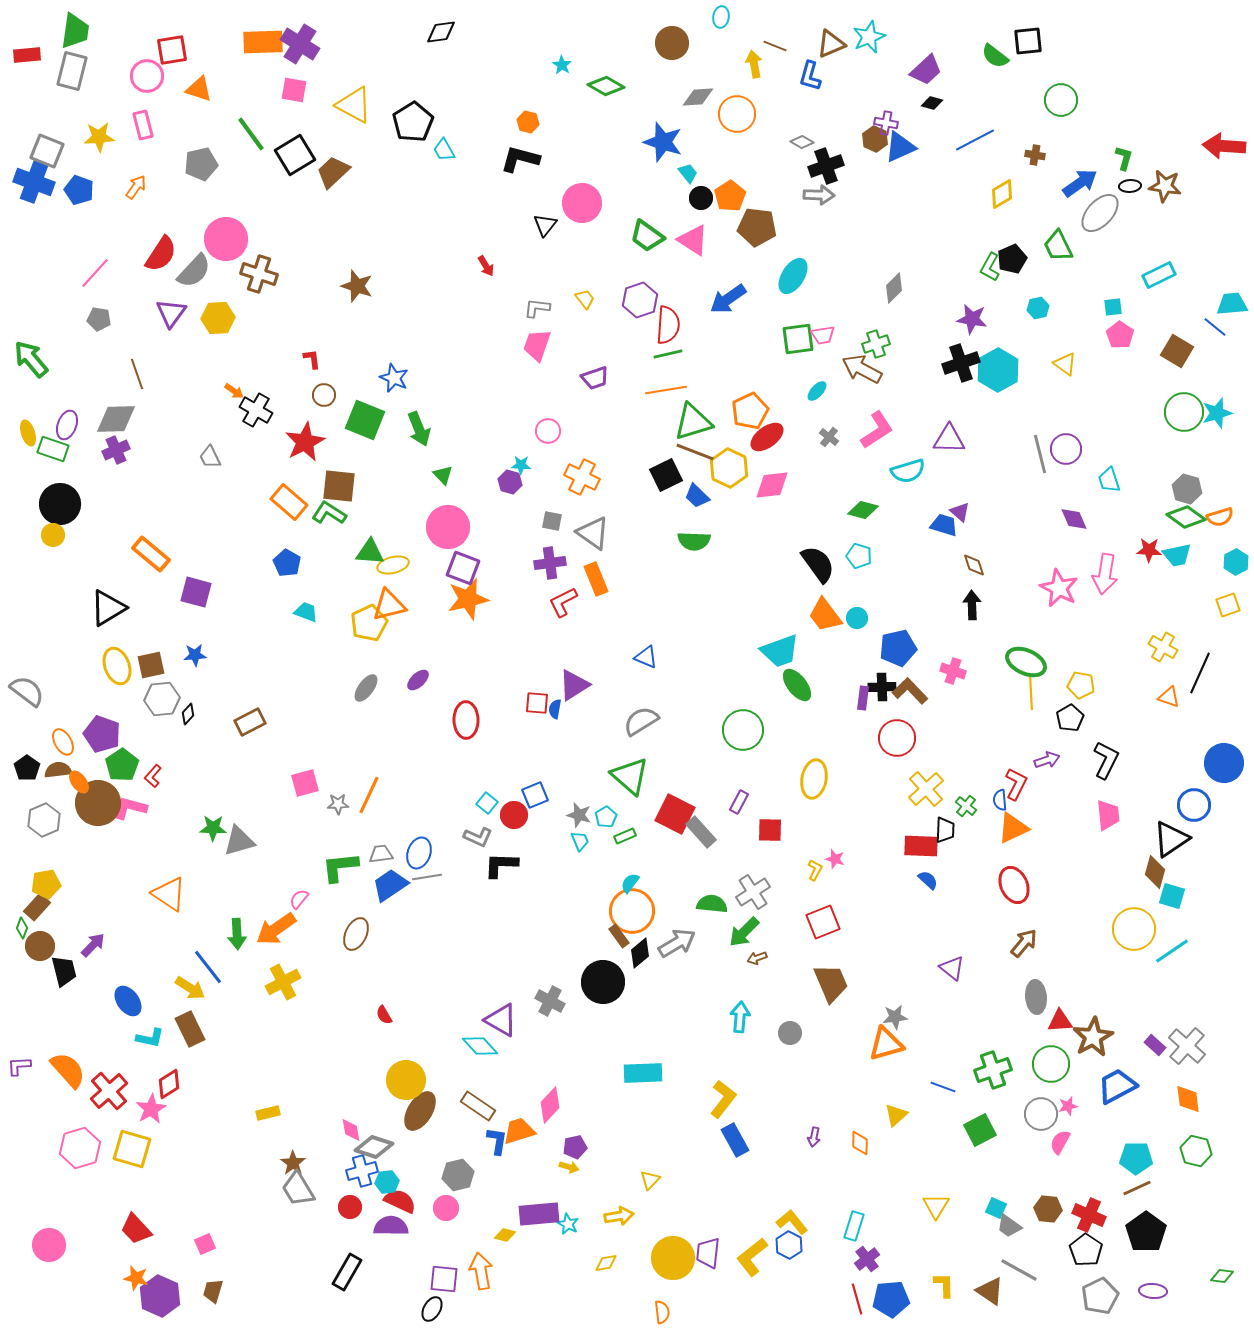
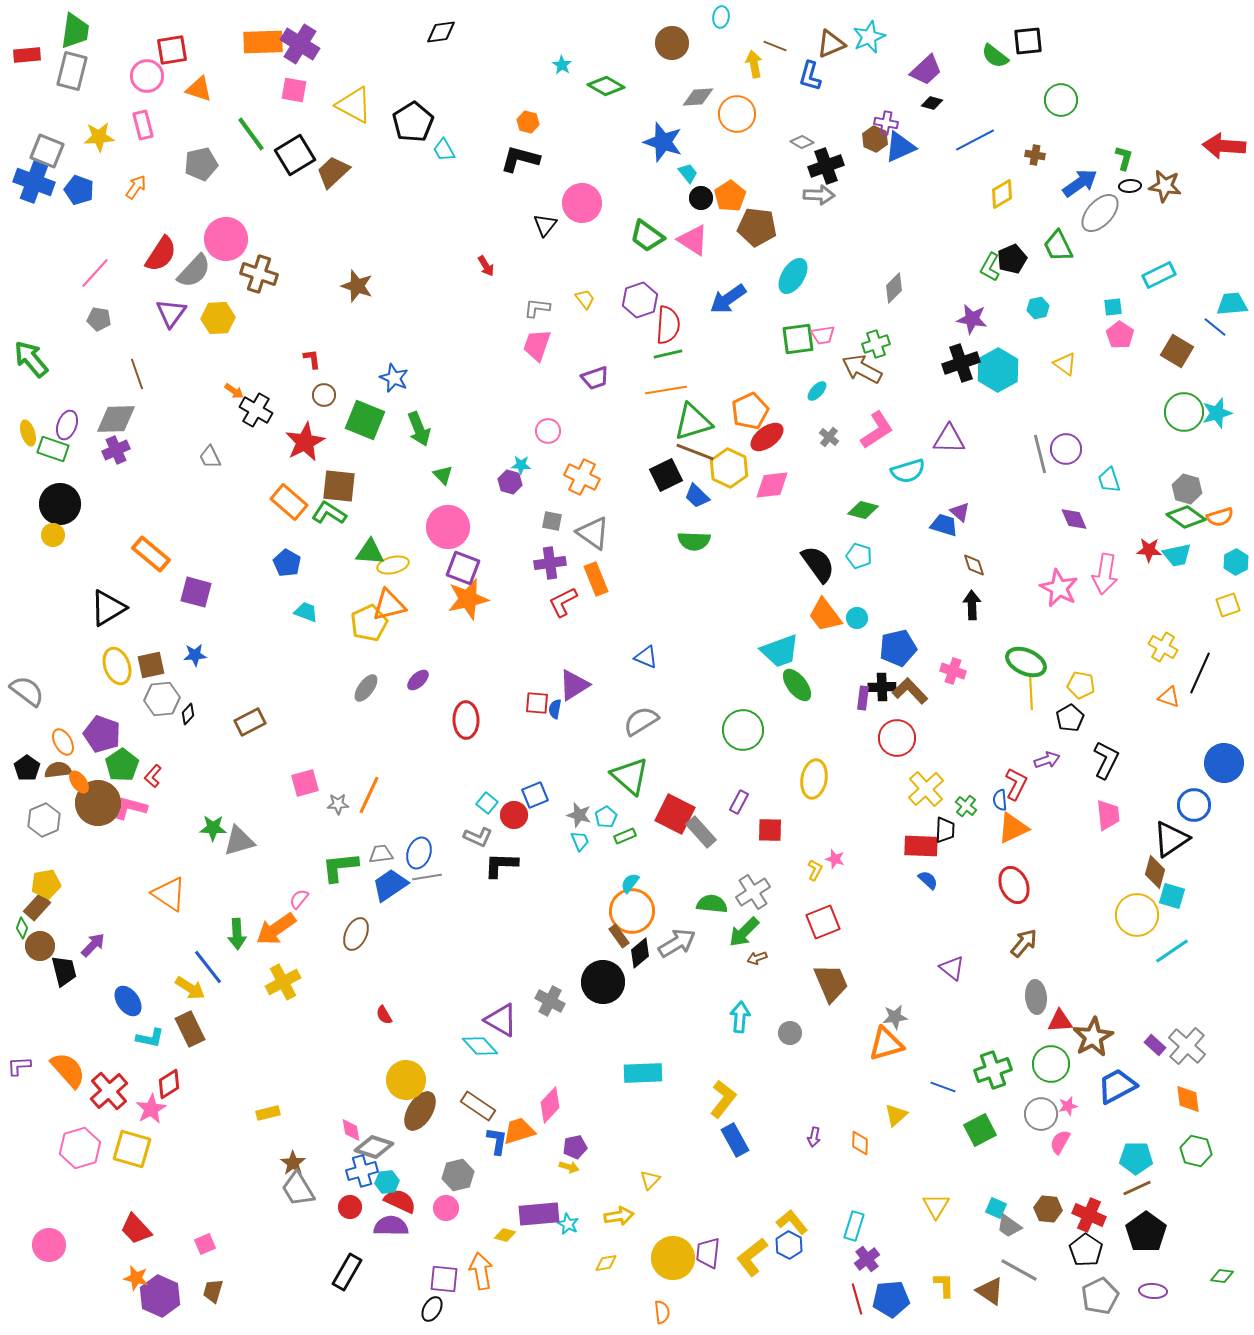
yellow circle at (1134, 929): moved 3 px right, 14 px up
